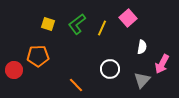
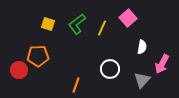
red circle: moved 5 px right
orange line: rotated 63 degrees clockwise
